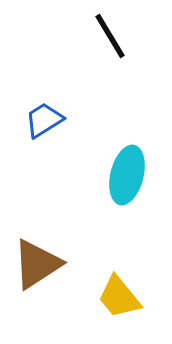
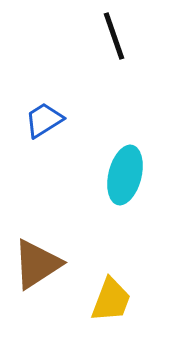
black line: moved 4 px right; rotated 12 degrees clockwise
cyan ellipse: moved 2 px left
yellow trapezoid: moved 8 px left, 3 px down; rotated 120 degrees counterclockwise
